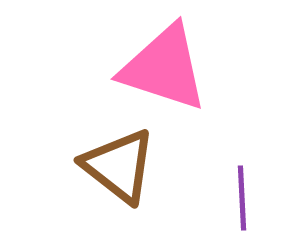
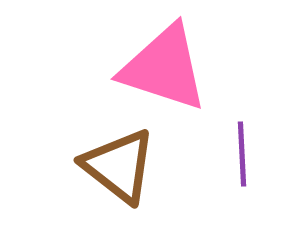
purple line: moved 44 px up
